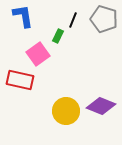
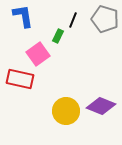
gray pentagon: moved 1 px right
red rectangle: moved 1 px up
